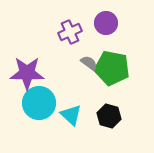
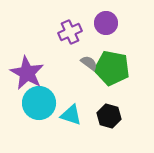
purple star: rotated 28 degrees clockwise
cyan triangle: rotated 25 degrees counterclockwise
